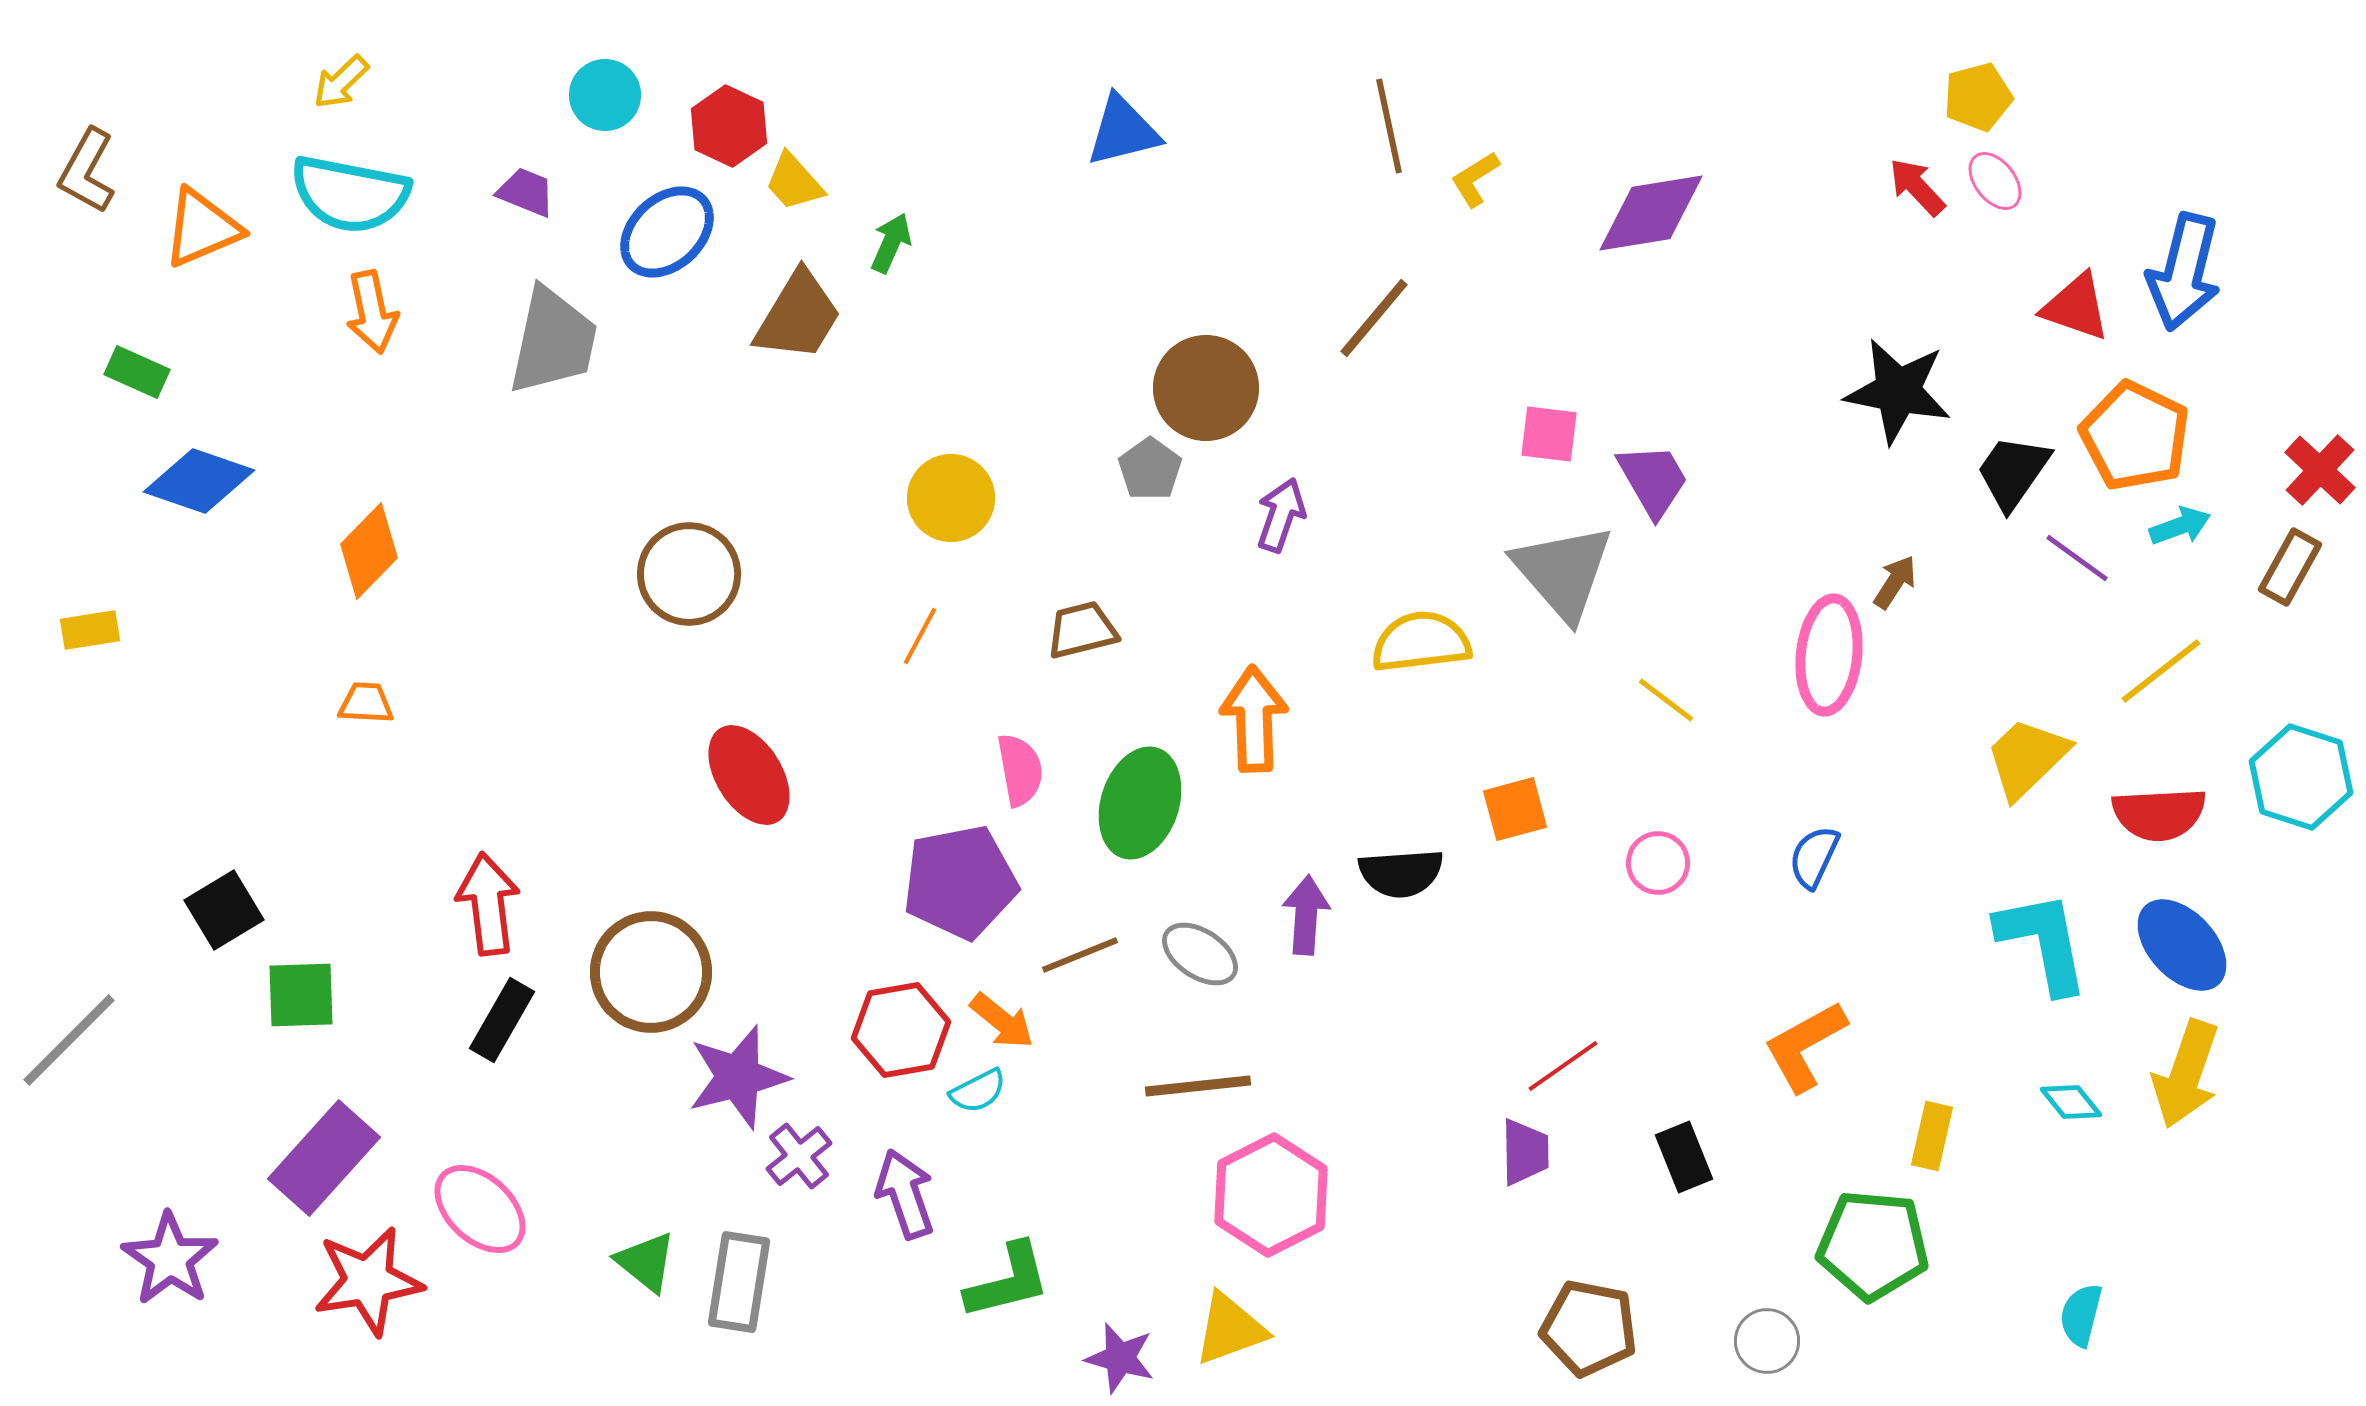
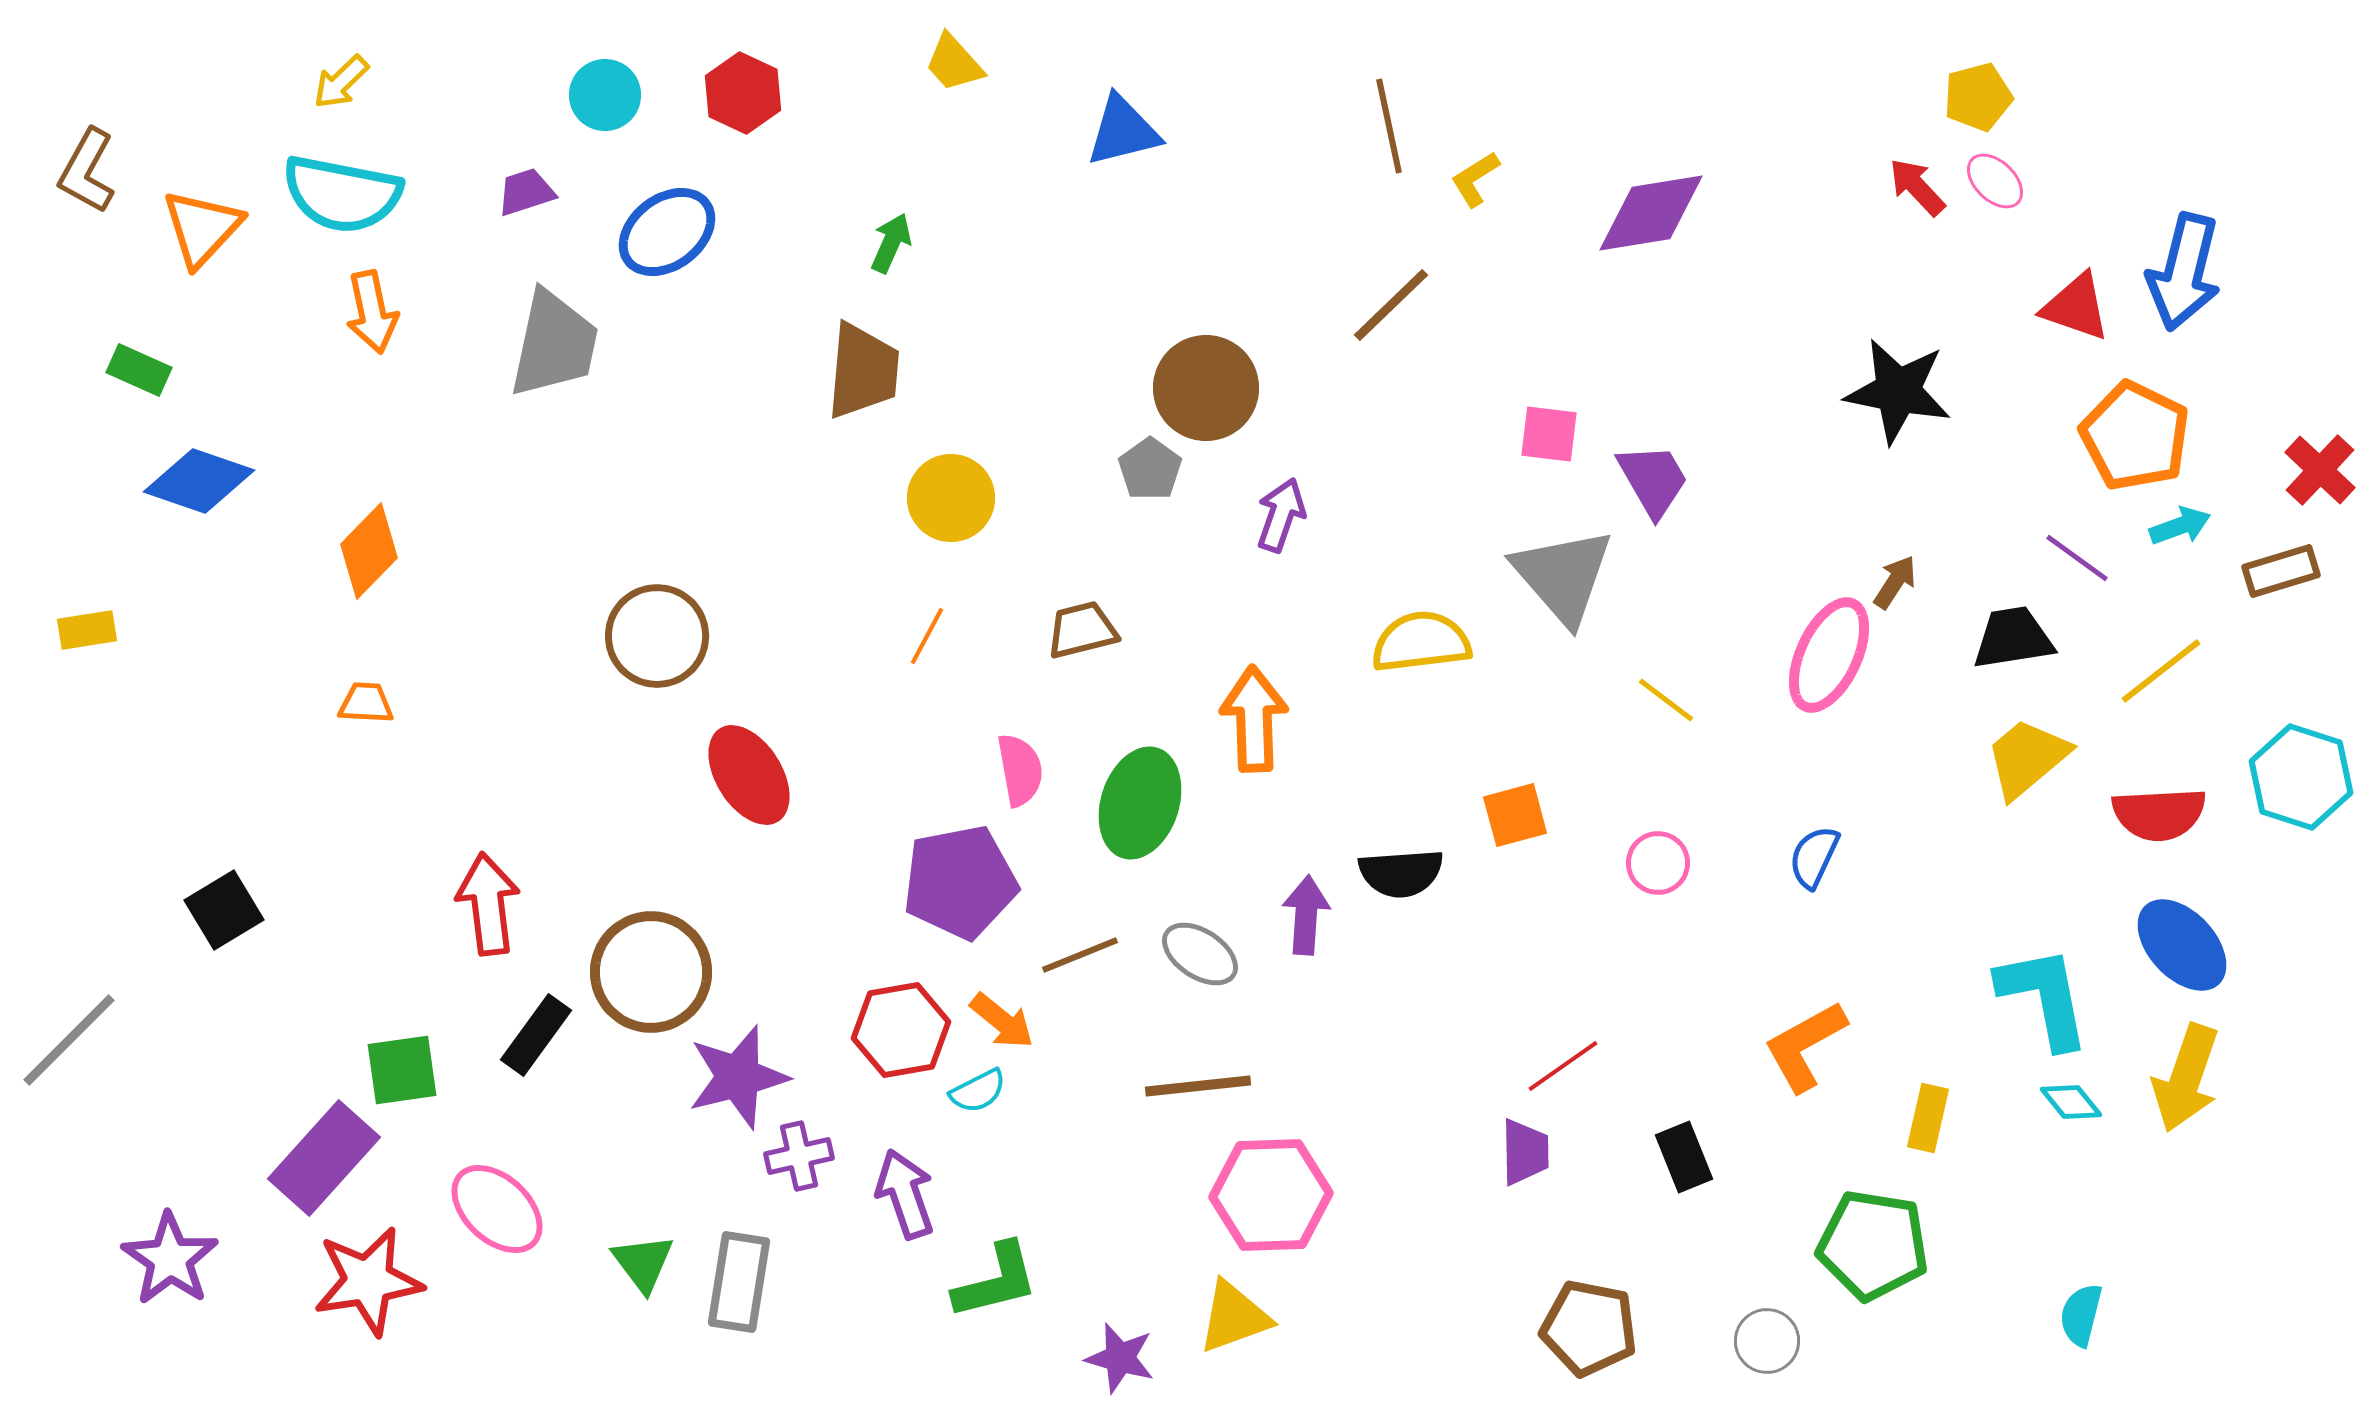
red hexagon at (729, 126): moved 14 px right, 33 px up
pink ellipse at (1995, 181): rotated 8 degrees counterclockwise
yellow trapezoid at (794, 182): moved 160 px right, 119 px up
purple trapezoid at (526, 192): rotated 40 degrees counterclockwise
cyan semicircle at (350, 194): moved 8 px left
orange triangle at (202, 228): rotated 24 degrees counterclockwise
blue ellipse at (667, 232): rotated 6 degrees clockwise
brown trapezoid at (798, 316): moved 65 px right, 55 px down; rotated 26 degrees counterclockwise
brown line at (1374, 318): moved 17 px right, 13 px up; rotated 6 degrees clockwise
gray trapezoid at (553, 341): moved 1 px right, 3 px down
green rectangle at (137, 372): moved 2 px right, 2 px up
black trapezoid at (2013, 472): moved 166 px down; rotated 46 degrees clockwise
brown rectangle at (2290, 567): moved 9 px left, 4 px down; rotated 44 degrees clockwise
gray triangle at (1563, 572): moved 4 px down
brown circle at (689, 574): moved 32 px left, 62 px down
yellow rectangle at (90, 630): moved 3 px left
orange line at (920, 636): moved 7 px right
pink ellipse at (1829, 655): rotated 19 degrees clockwise
yellow trapezoid at (2027, 758): rotated 4 degrees clockwise
orange square at (1515, 809): moved 6 px down
cyan L-shape at (2043, 942): moved 1 px right, 55 px down
green square at (301, 995): moved 101 px right, 75 px down; rotated 6 degrees counterclockwise
black rectangle at (502, 1020): moved 34 px right, 15 px down; rotated 6 degrees clockwise
yellow arrow at (2186, 1074): moved 4 px down
yellow rectangle at (1932, 1136): moved 4 px left, 18 px up
purple cross at (799, 1156): rotated 26 degrees clockwise
pink hexagon at (1271, 1195): rotated 25 degrees clockwise
pink ellipse at (480, 1209): moved 17 px right
green pentagon at (1873, 1245): rotated 4 degrees clockwise
green triangle at (646, 1262): moved 3 px left, 1 px down; rotated 14 degrees clockwise
green L-shape at (1008, 1281): moved 12 px left
yellow triangle at (1230, 1329): moved 4 px right, 12 px up
